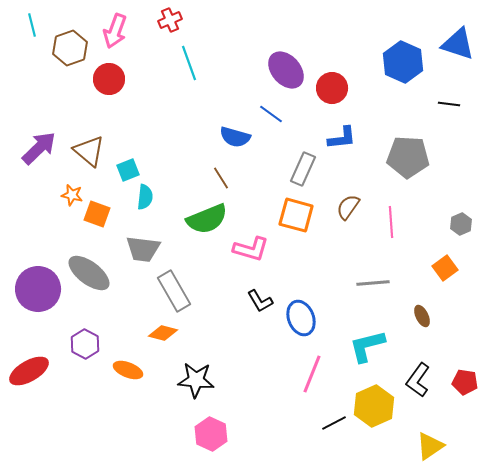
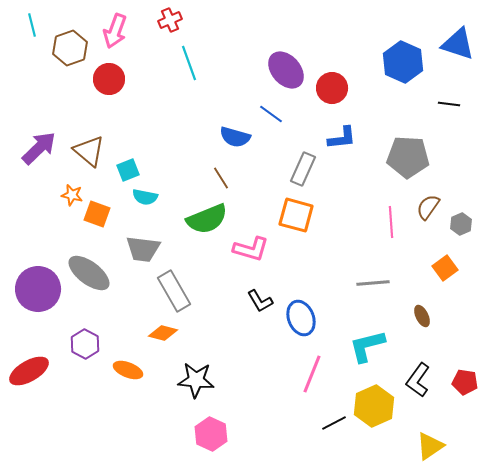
cyan semicircle at (145, 197): rotated 95 degrees clockwise
brown semicircle at (348, 207): moved 80 px right
